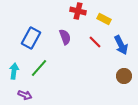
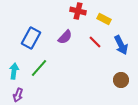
purple semicircle: rotated 63 degrees clockwise
brown circle: moved 3 px left, 4 px down
purple arrow: moved 7 px left; rotated 88 degrees clockwise
